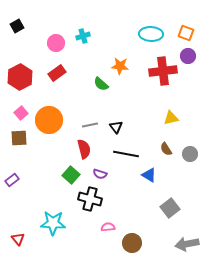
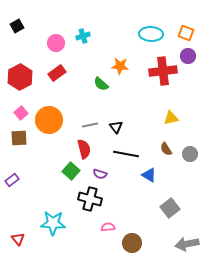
green square: moved 4 px up
